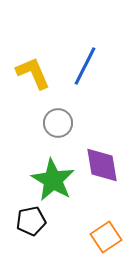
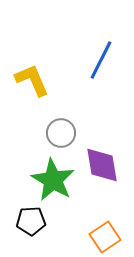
blue line: moved 16 px right, 6 px up
yellow L-shape: moved 1 px left, 7 px down
gray circle: moved 3 px right, 10 px down
black pentagon: rotated 8 degrees clockwise
orange square: moved 1 px left
